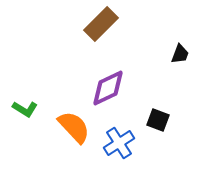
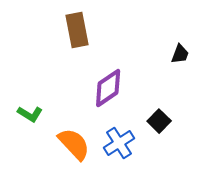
brown rectangle: moved 24 px left, 6 px down; rotated 56 degrees counterclockwise
purple diamond: rotated 9 degrees counterclockwise
green L-shape: moved 5 px right, 5 px down
black square: moved 1 px right, 1 px down; rotated 25 degrees clockwise
orange semicircle: moved 17 px down
